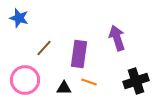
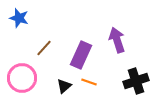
purple arrow: moved 2 px down
purple rectangle: moved 2 px right, 1 px down; rotated 16 degrees clockwise
pink circle: moved 3 px left, 2 px up
black triangle: moved 2 px up; rotated 42 degrees counterclockwise
